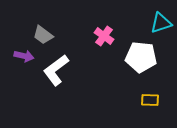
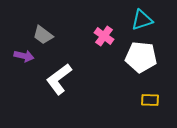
cyan triangle: moved 19 px left, 3 px up
white L-shape: moved 3 px right, 9 px down
